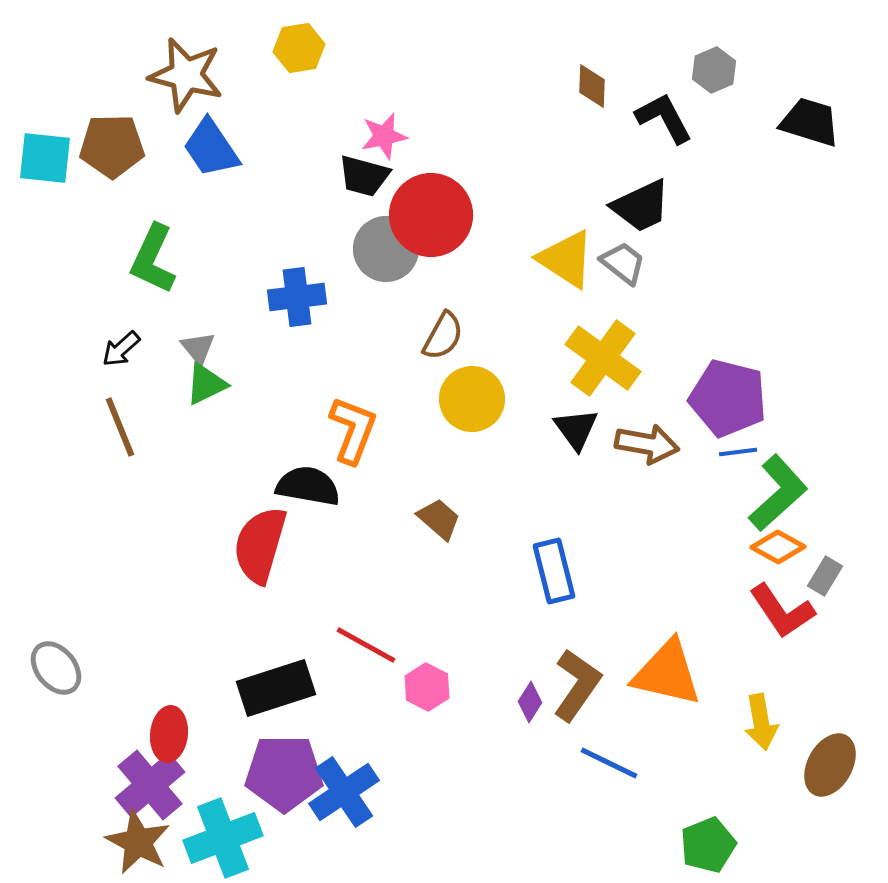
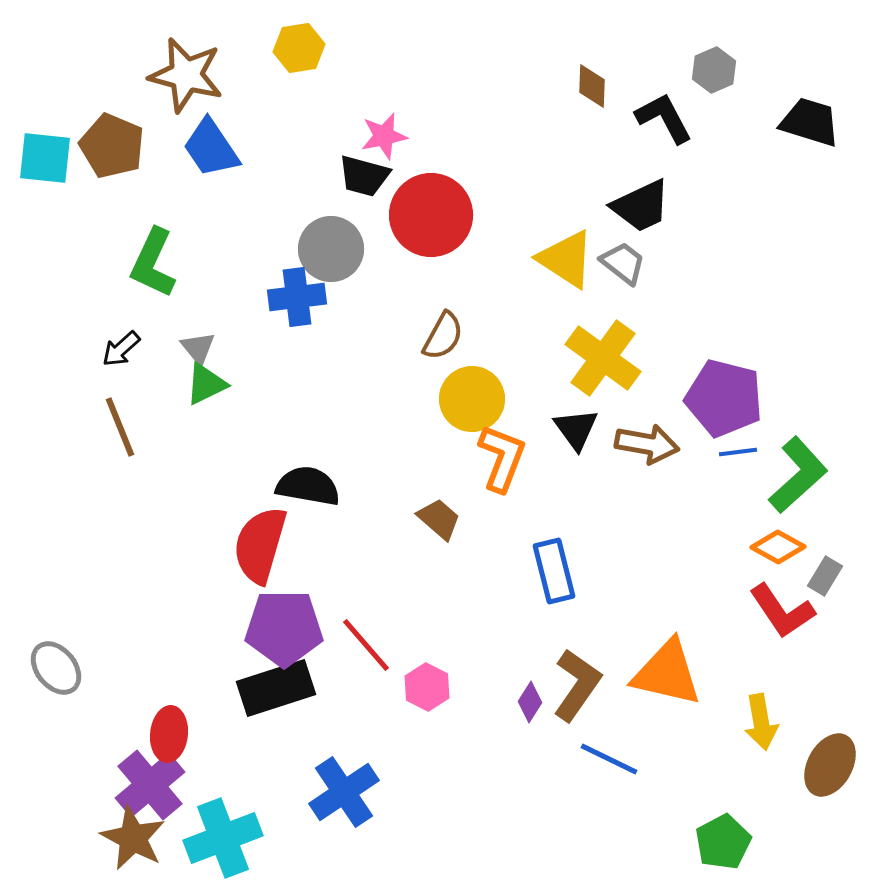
brown pentagon at (112, 146): rotated 24 degrees clockwise
gray circle at (386, 249): moved 55 px left
green L-shape at (153, 259): moved 4 px down
purple pentagon at (728, 398): moved 4 px left
orange L-shape at (353, 430): moved 149 px right, 28 px down
green L-shape at (778, 493): moved 20 px right, 18 px up
red line at (366, 645): rotated 20 degrees clockwise
blue line at (609, 763): moved 4 px up
purple pentagon at (284, 773): moved 145 px up
brown star at (138, 842): moved 5 px left, 4 px up
green pentagon at (708, 845): moved 15 px right, 3 px up; rotated 6 degrees counterclockwise
